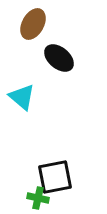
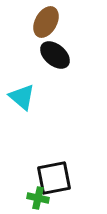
brown ellipse: moved 13 px right, 2 px up
black ellipse: moved 4 px left, 3 px up
black square: moved 1 px left, 1 px down
